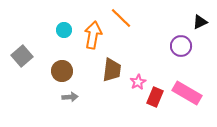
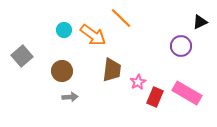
orange arrow: rotated 116 degrees clockwise
